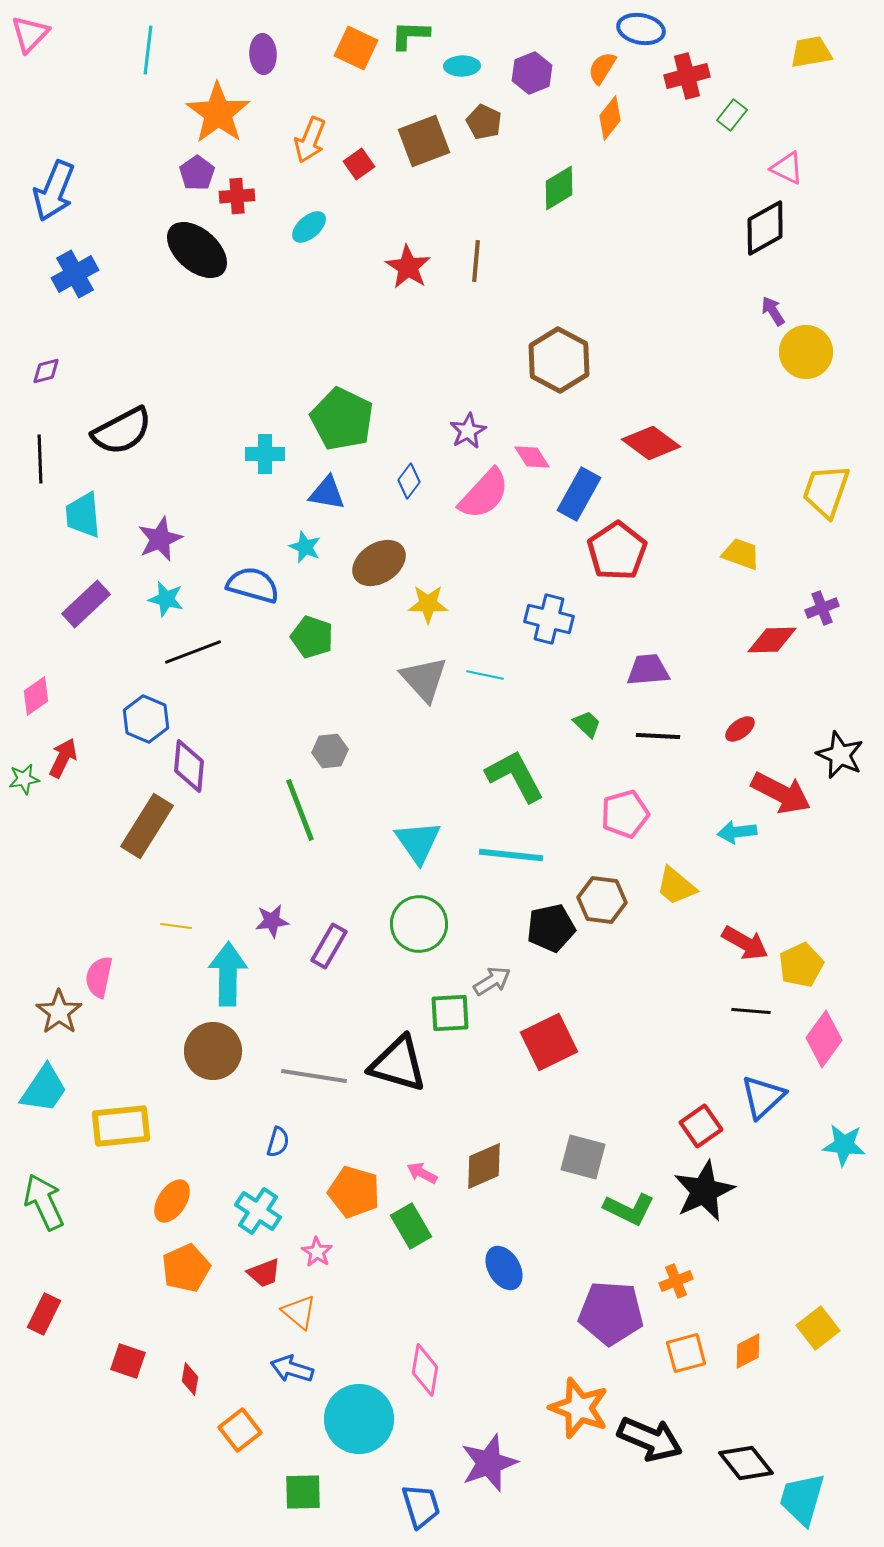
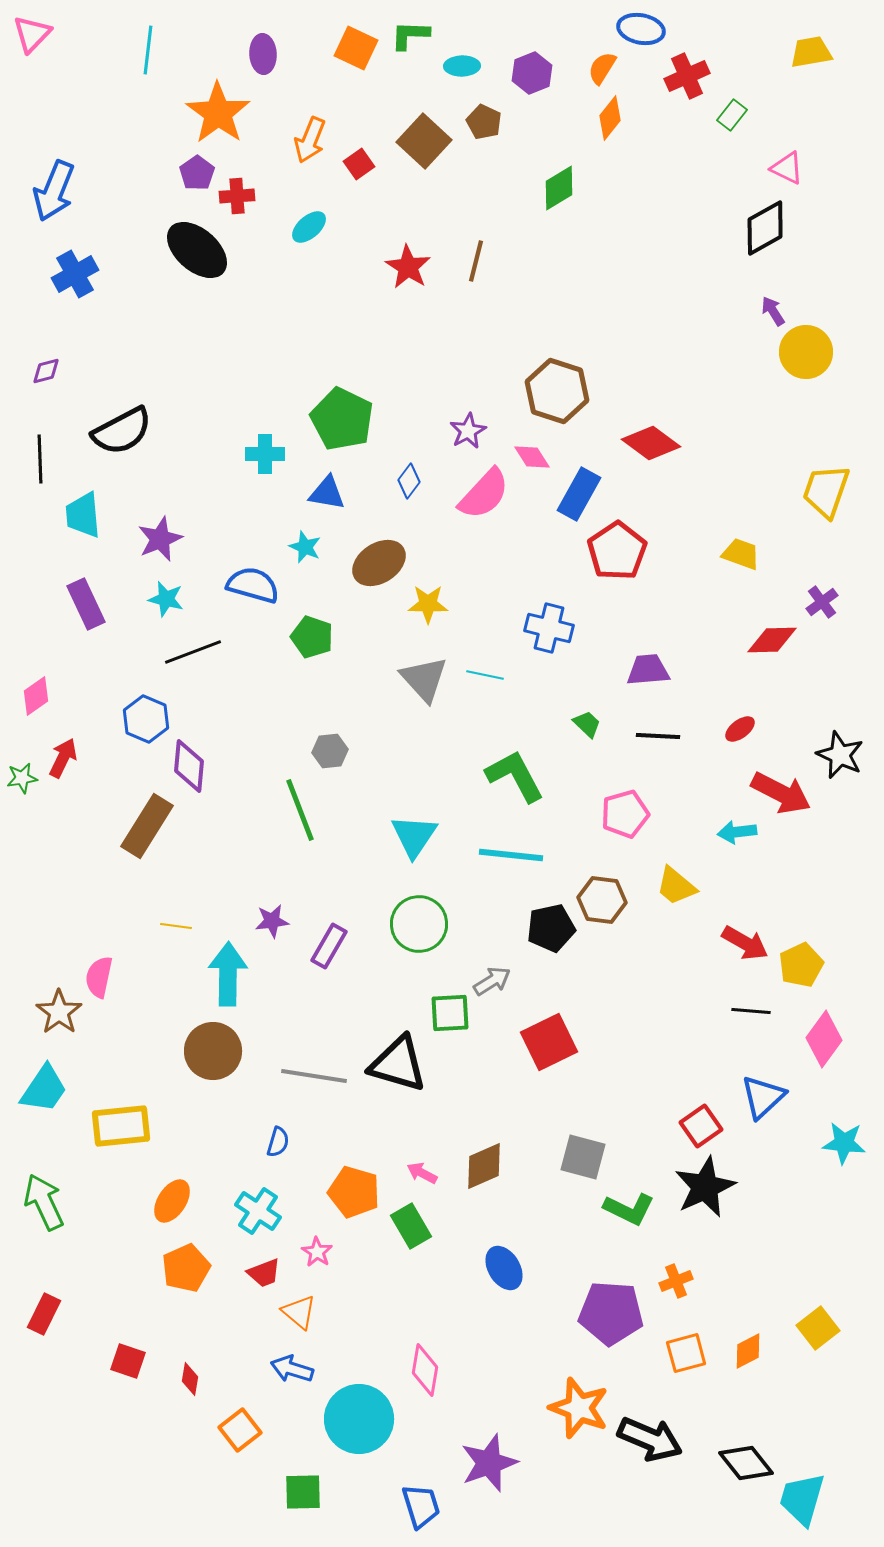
pink triangle at (30, 34): moved 2 px right
red cross at (687, 76): rotated 9 degrees counterclockwise
brown square at (424, 141): rotated 26 degrees counterclockwise
brown line at (476, 261): rotated 9 degrees clockwise
brown hexagon at (559, 360): moved 2 px left, 31 px down; rotated 10 degrees counterclockwise
purple rectangle at (86, 604): rotated 72 degrees counterclockwise
purple cross at (822, 608): moved 6 px up; rotated 16 degrees counterclockwise
blue cross at (549, 619): moved 9 px down
green star at (24, 779): moved 2 px left, 1 px up
cyan triangle at (418, 842): moved 4 px left, 6 px up; rotated 9 degrees clockwise
cyan star at (844, 1145): moved 2 px up
black star at (704, 1191): moved 1 px right, 4 px up
